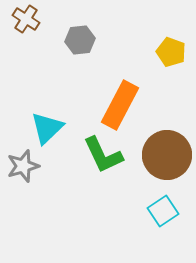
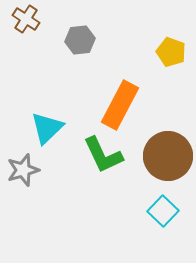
brown circle: moved 1 px right, 1 px down
gray star: moved 4 px down
cyan square: rotated 12 degrees counterclockwise
